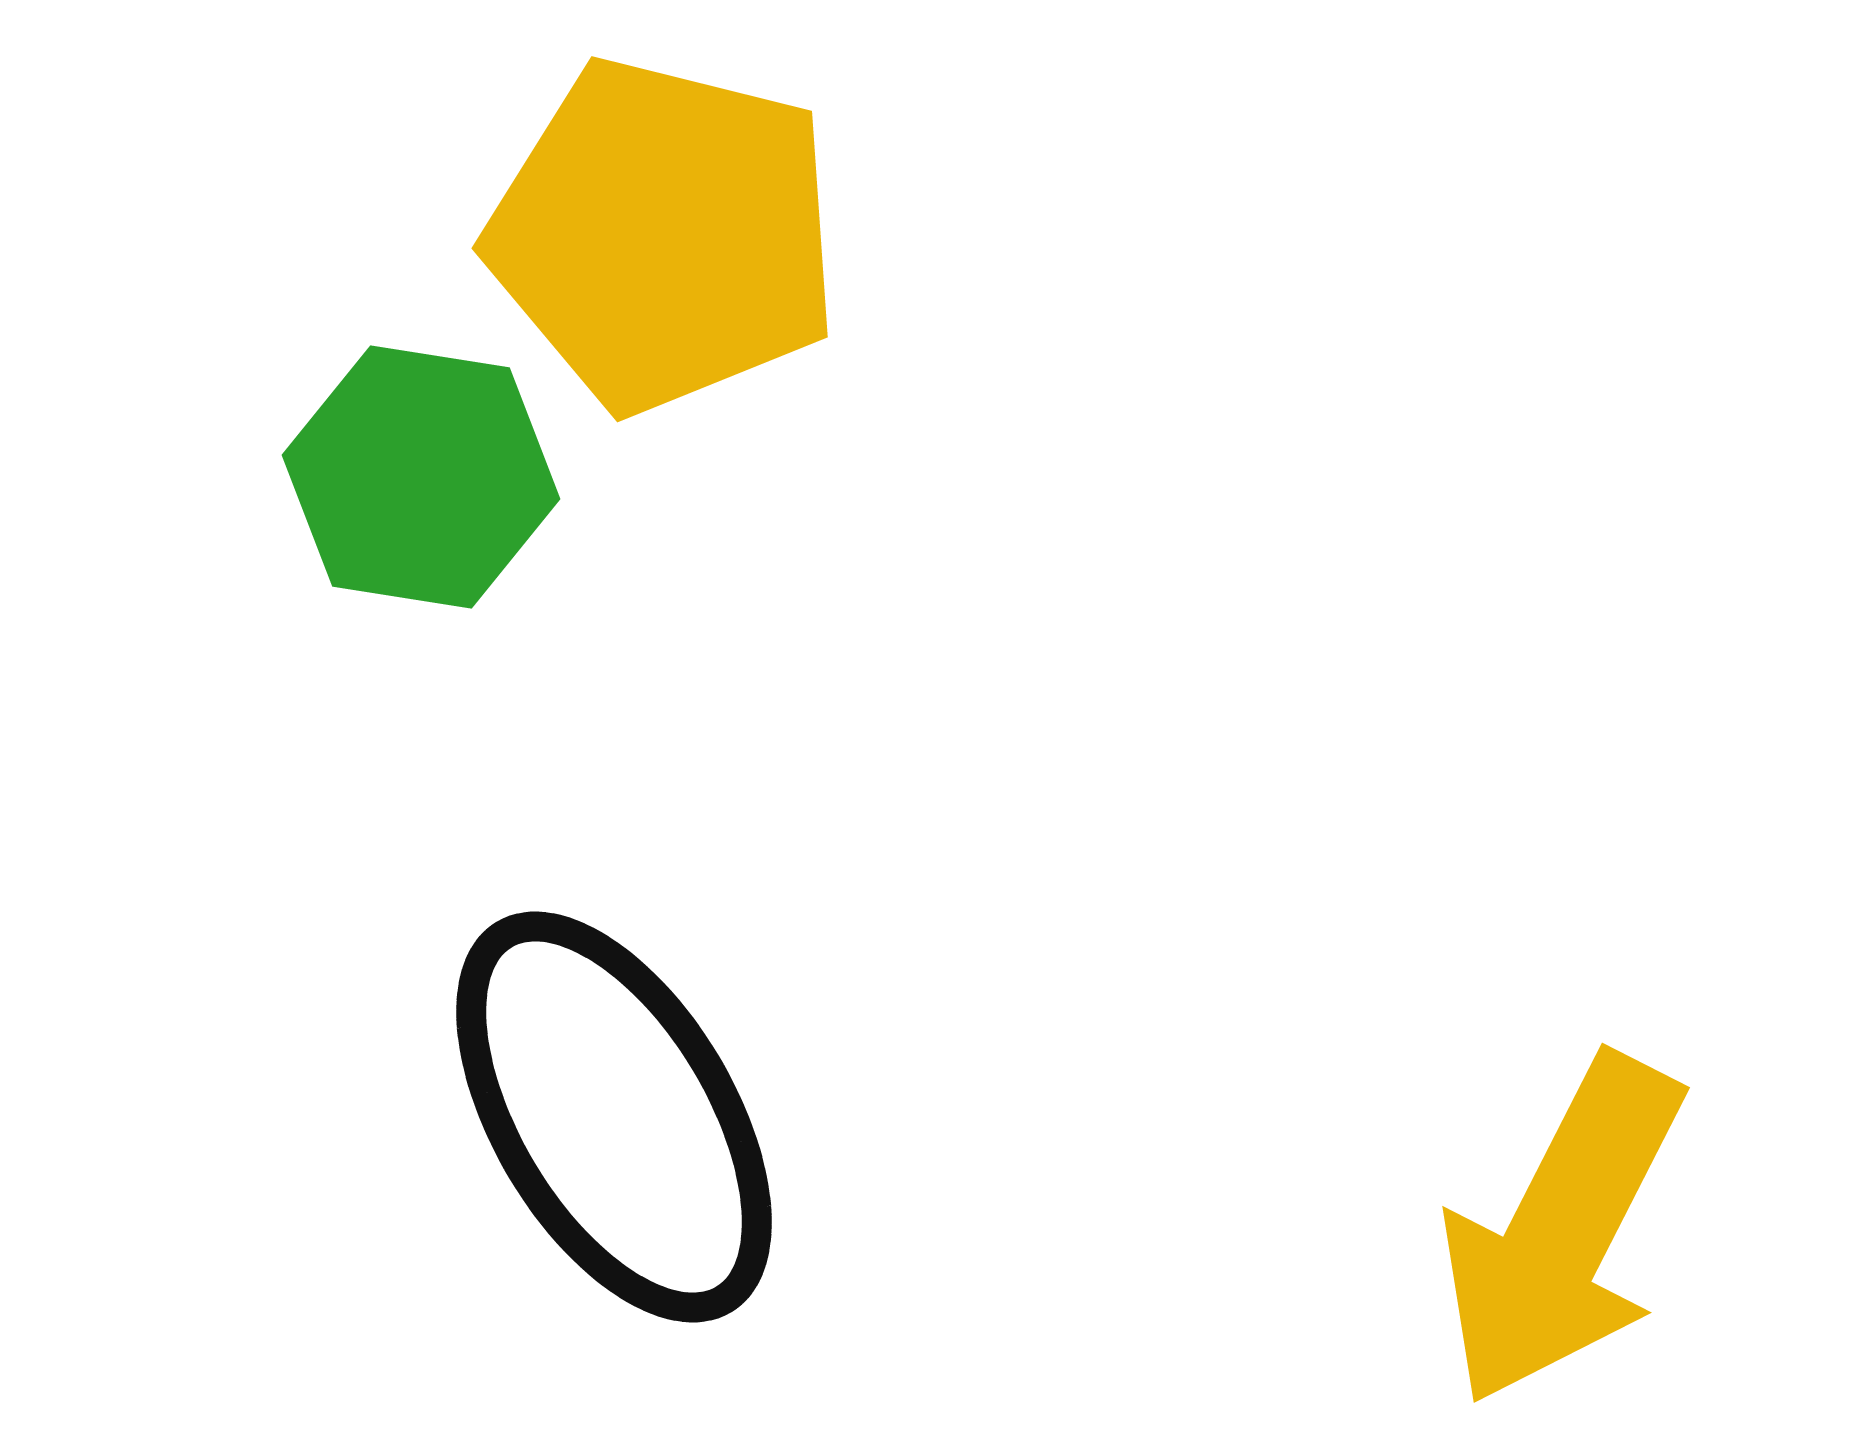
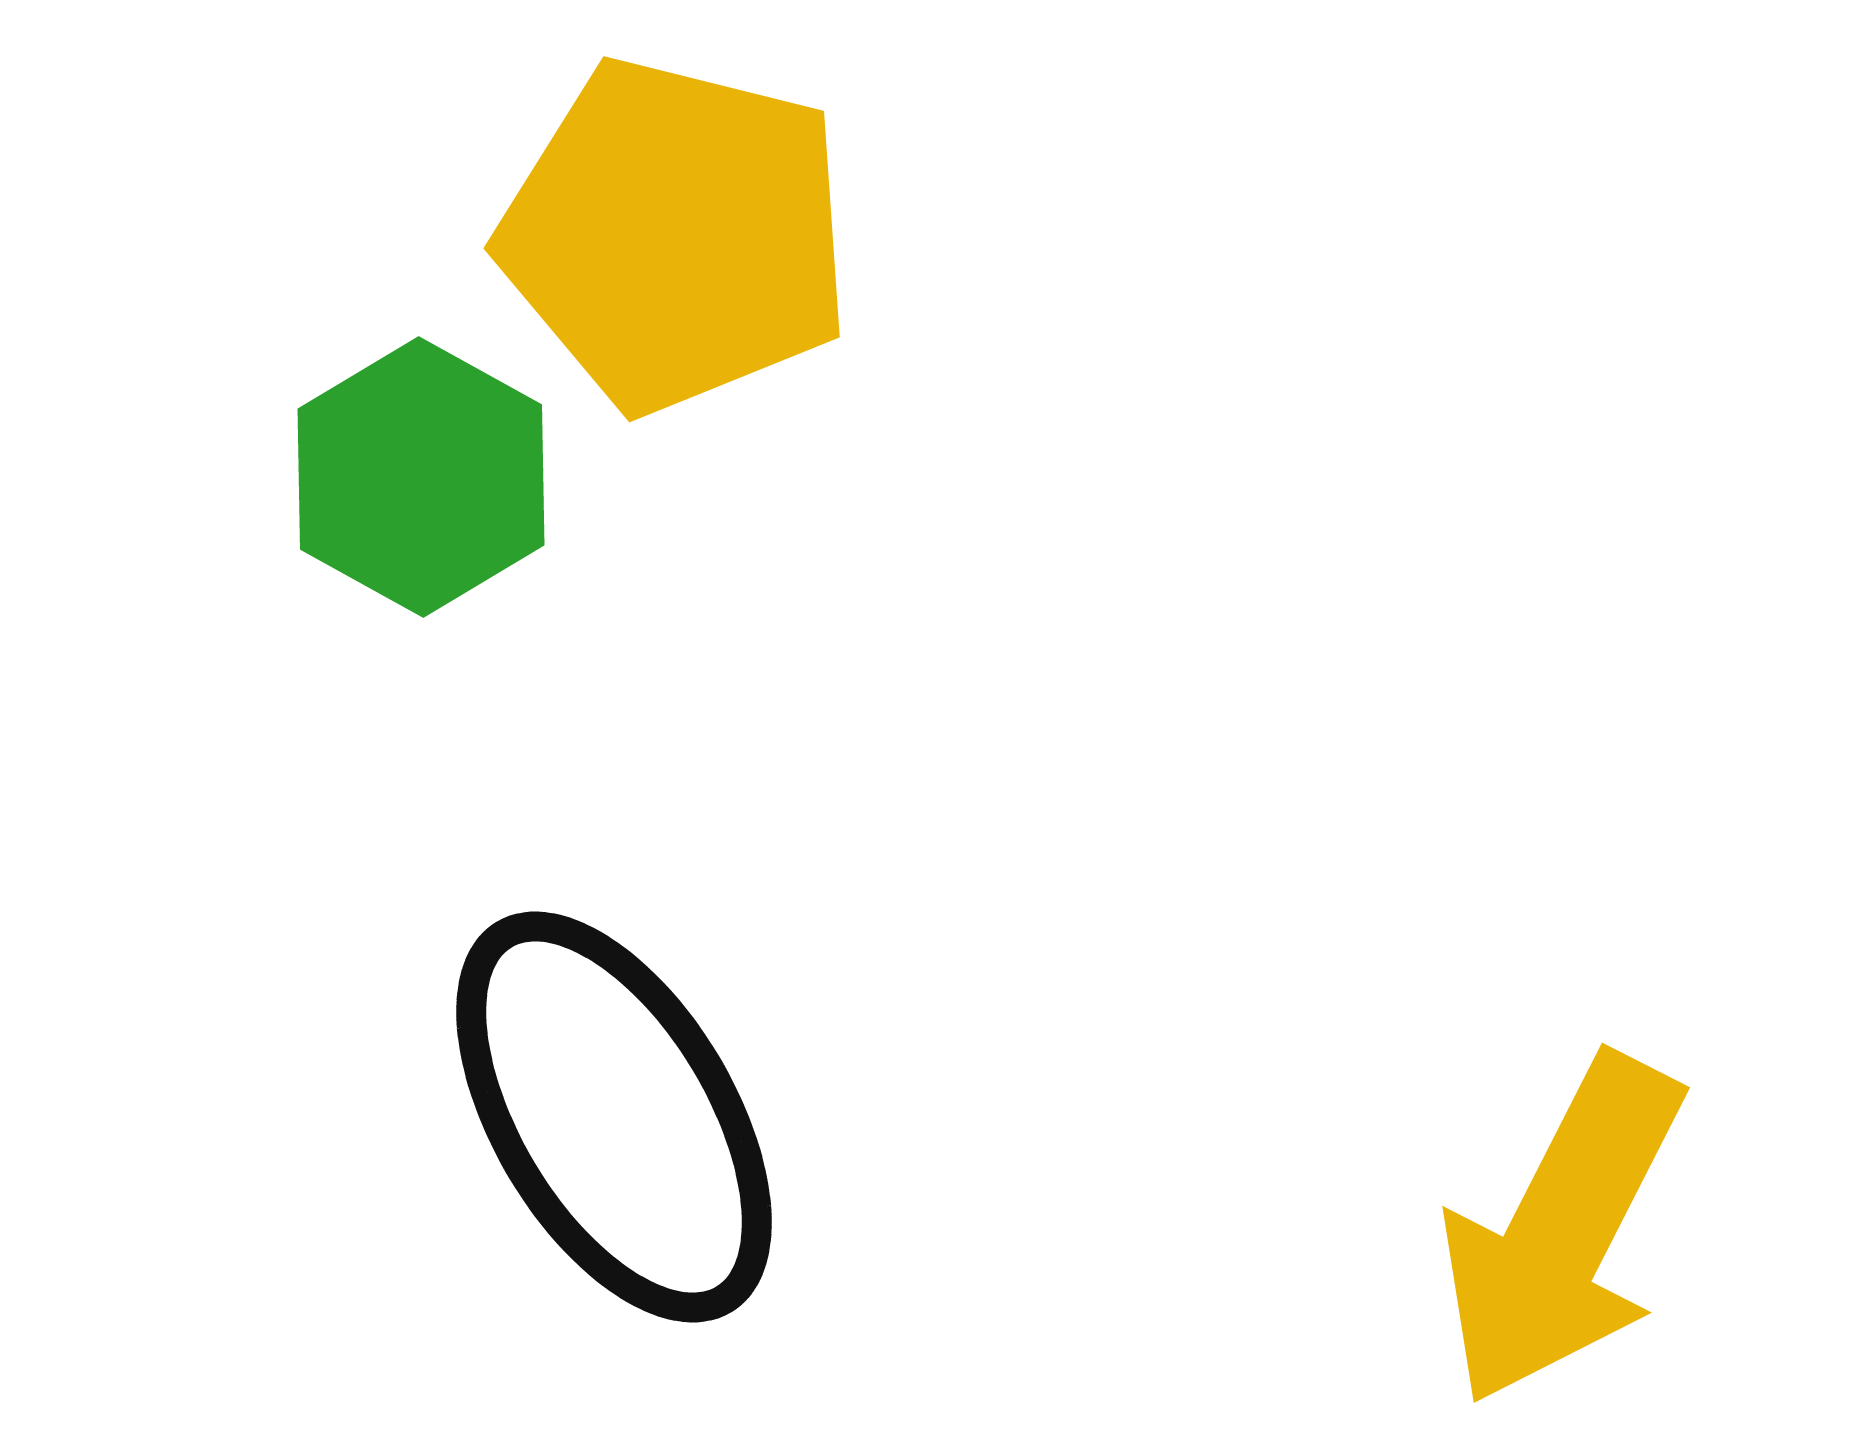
yellow pentagon: moved 12 px right
green hexagon: rotated 20 degrees clockwise
